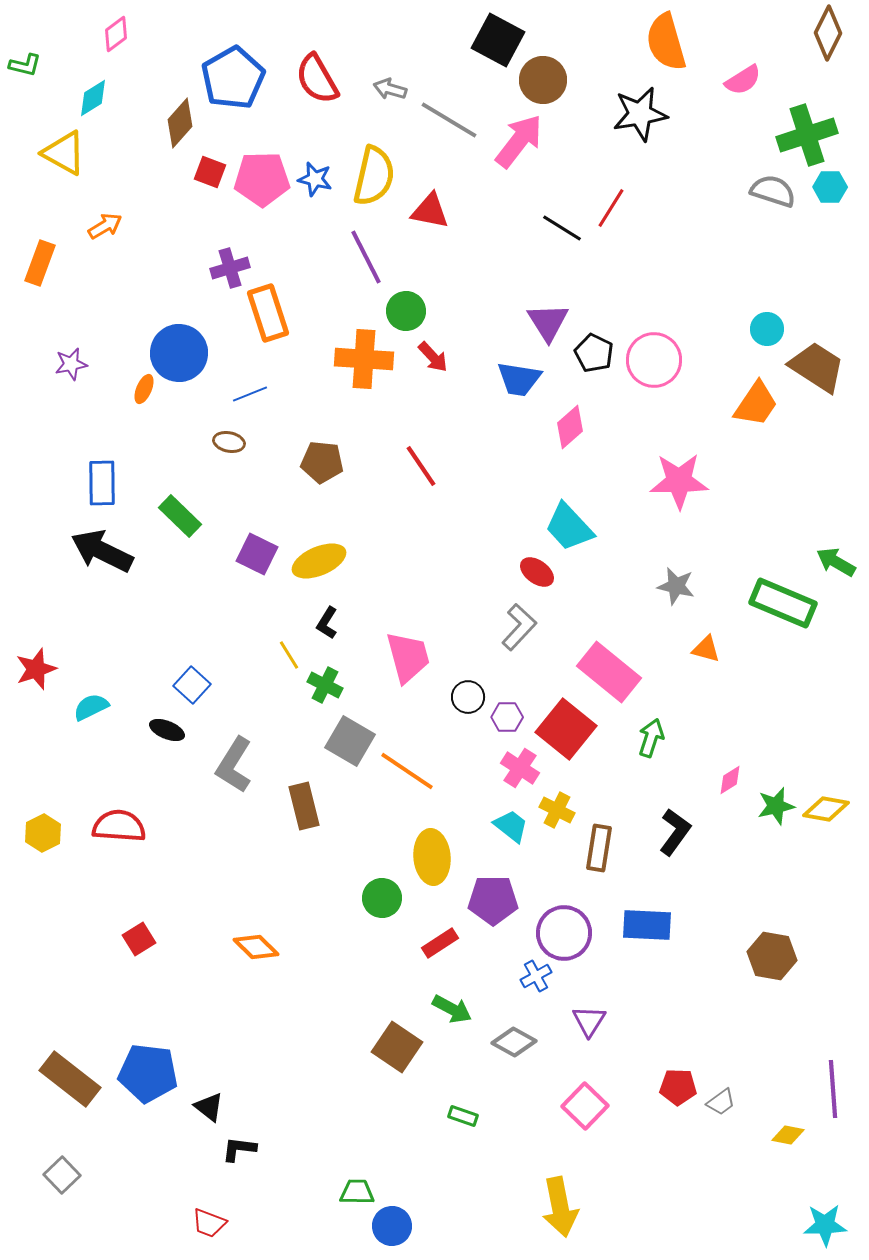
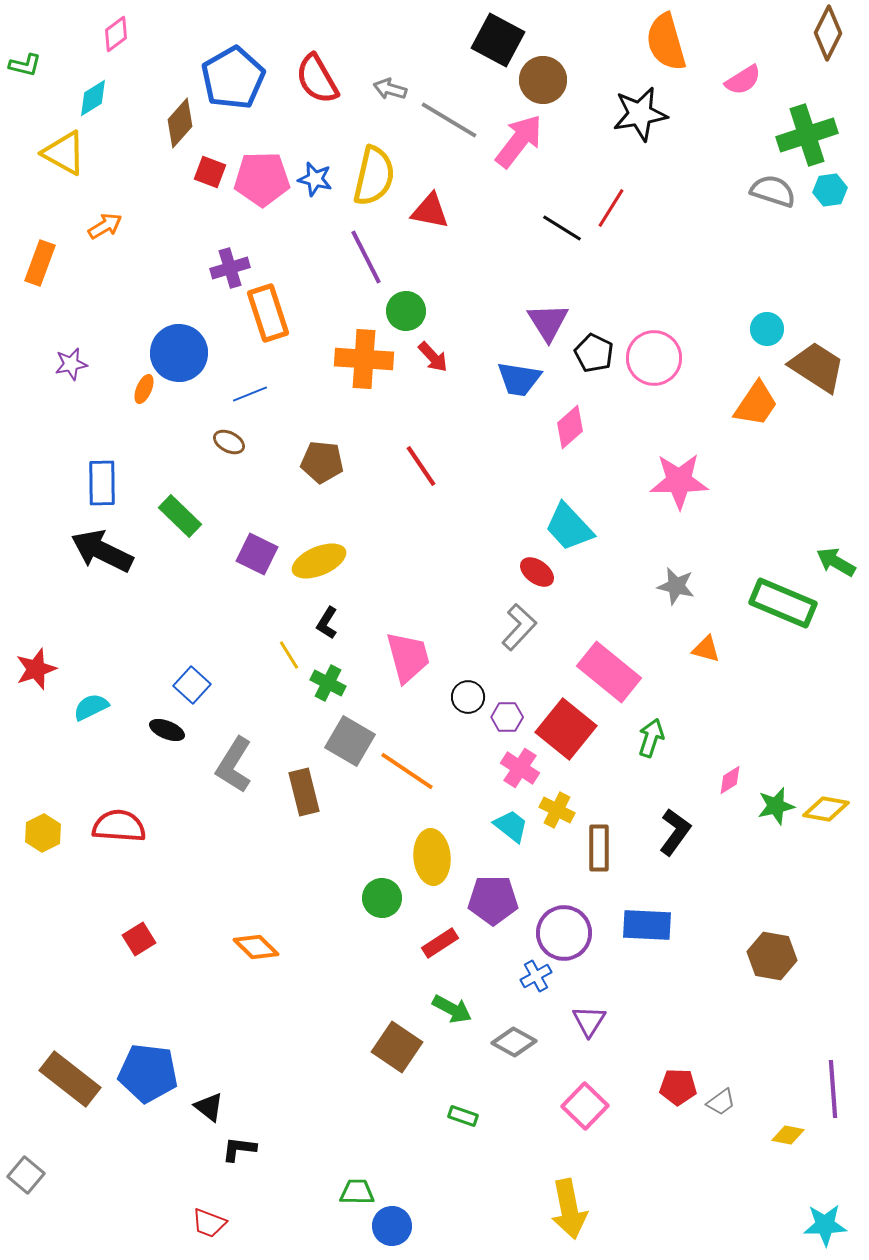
cyan hexagon at (830, 187): moved 3 px down; rotated 8 degrees counterclockwise
pink circle at (654, 360): moved 2 px up
brown ellipse at (229, 442): rotated 16 degrees clockwise
green cross at (325, 685): moved 3 px right, 2 px up
brown rectangle at (304, 806): moved 14 px up
brown rectangle at (599, 848): rotated 9 degrees counterclockwise
gray square at (62, 1175): moved 36 px left; rotated 6 degrees counterclockwise
yellow arrow at (560, 1207): moved 9 px right, 2 px down
